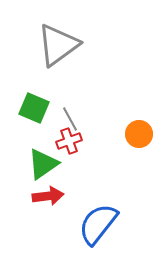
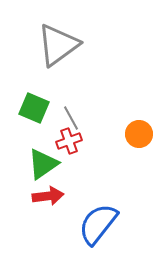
gray line: moved 1 px right, 1 px up
